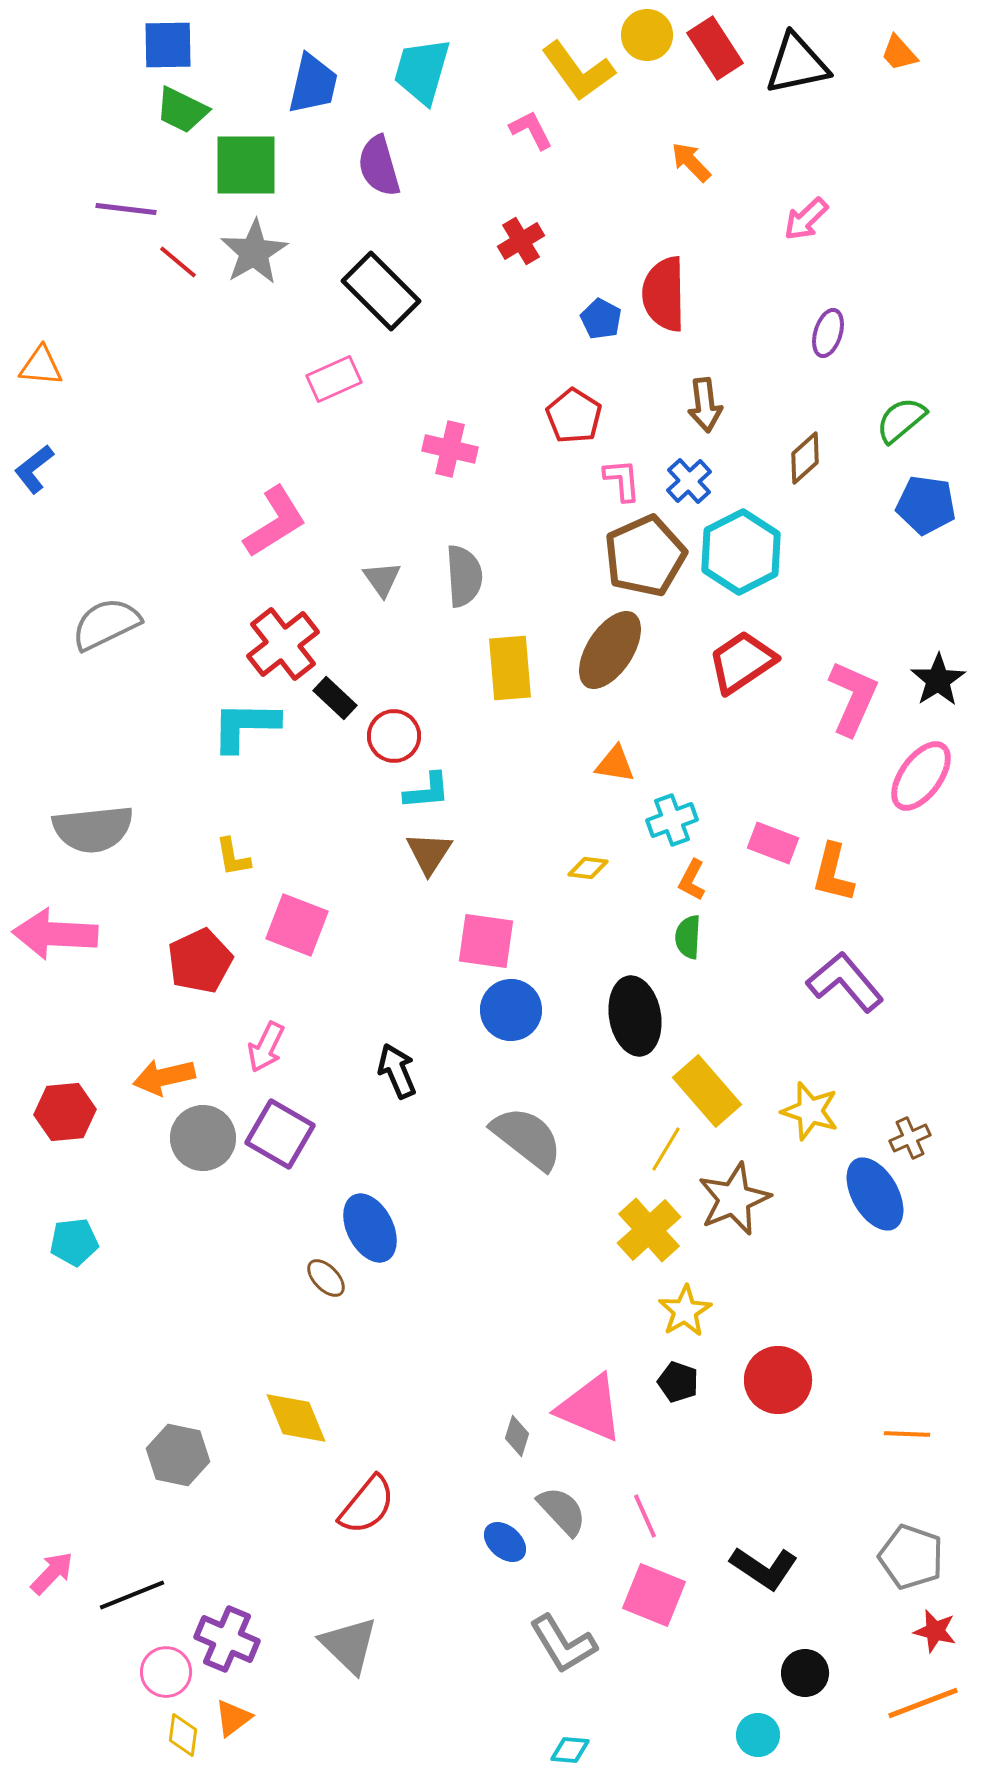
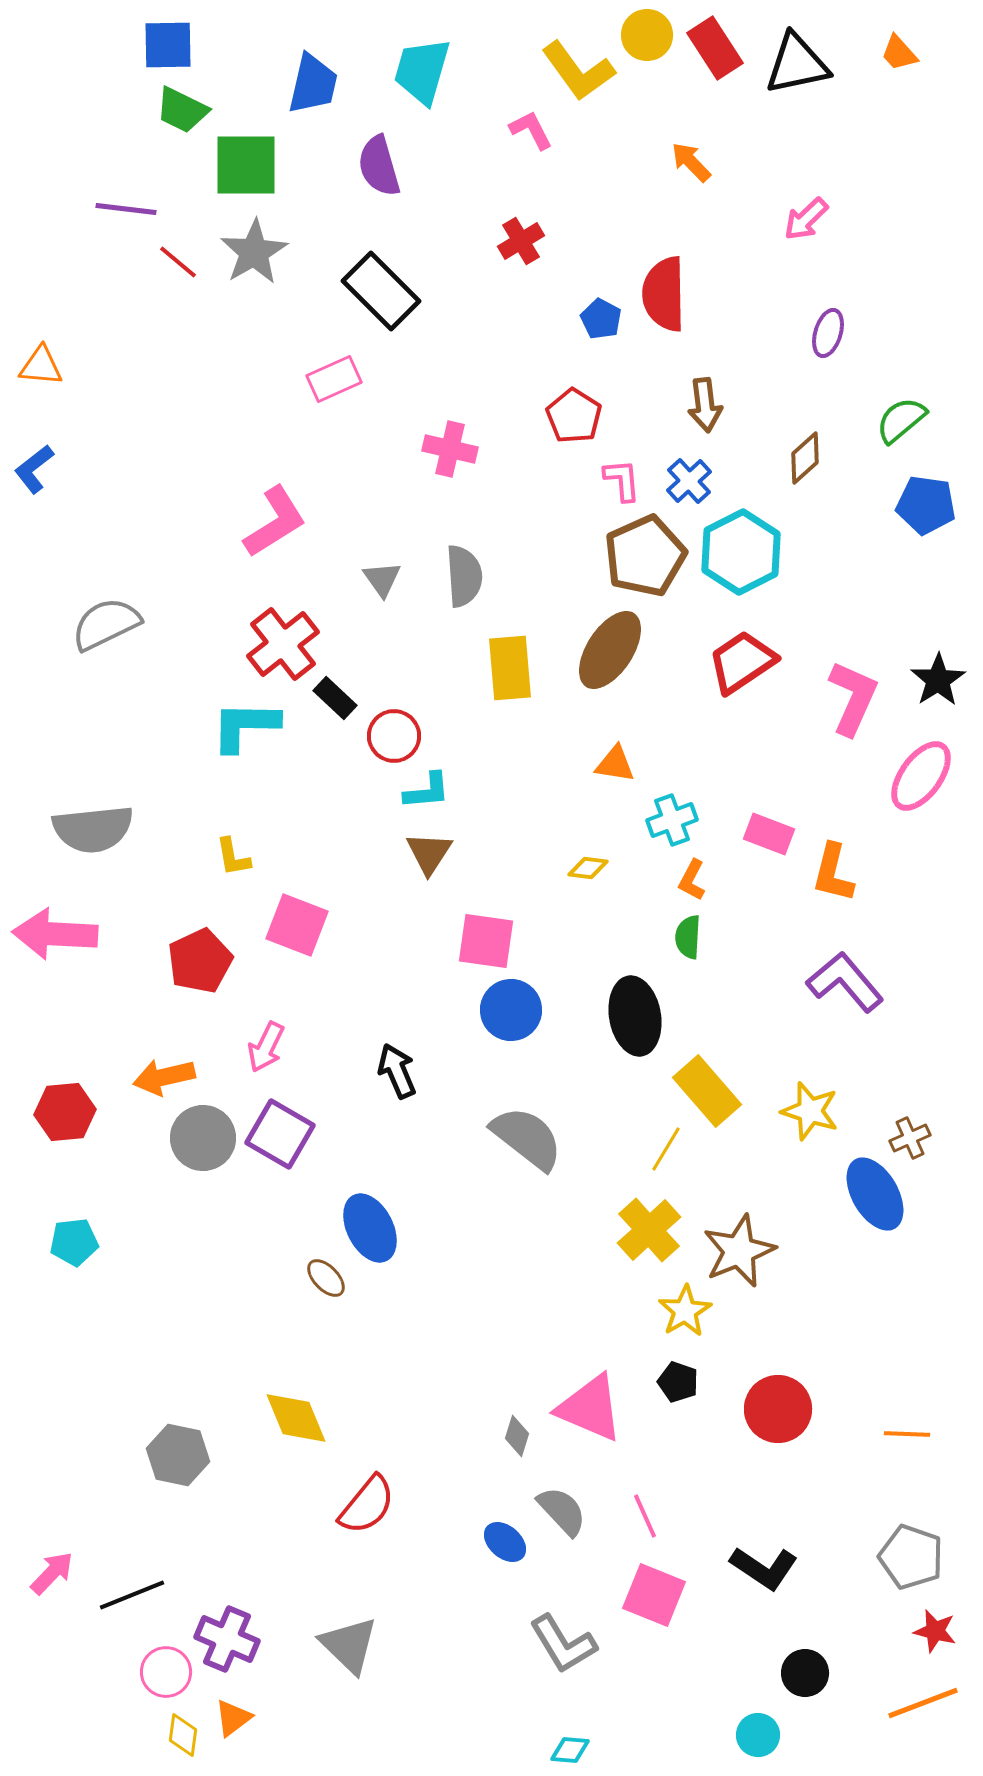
pink rectangle at (773, 843): moved 4 px left, 9 px up
brown star at (734, 1199): moved 5 px right, 52 px down
red circle at (778, 1380): moved 29 px down
